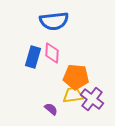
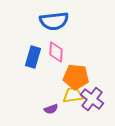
pink diamond: moved 4 px right, 1 px up
purple semicircle: rotated 120 degrees clockwise
